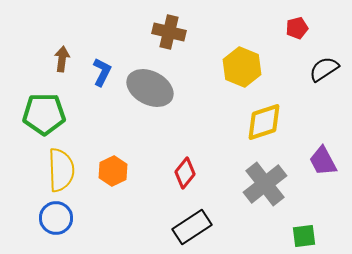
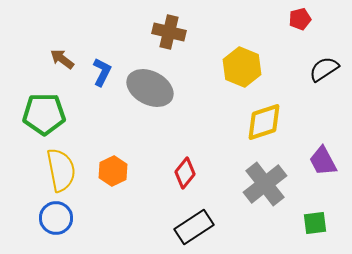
red pentagon: moved 3 px right, 9 px up
brown arrow: rotated 60 degrees counterclockwise
yellow semicircle: rotated 9 degrees counterclockwise
black rectangle: moved 2 px right
green square: moved 11 px right, 13 px up
